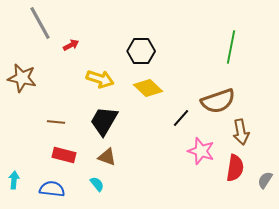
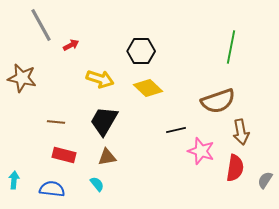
gray line: moved 1 px right, 2 px down
black line: moved 5 px left, 12 px down; rotated 36 degrees clockwise
brown triangle: rotated 30 degrees counterclockwise
